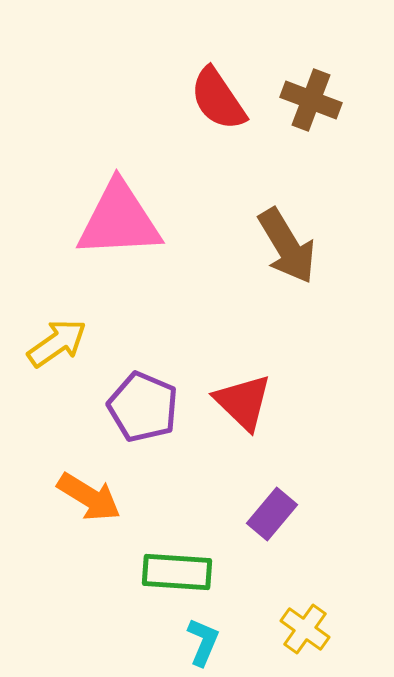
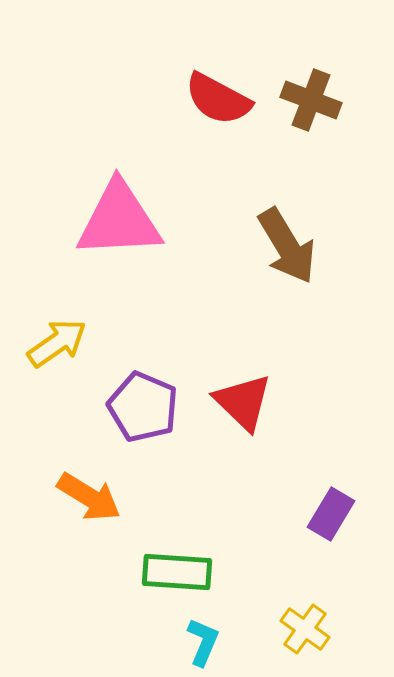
red semicircle: rotated 28 degrees counterclockwise
purple rectangle: moved 59 px right; rotated 9 degrees counterclockwise
